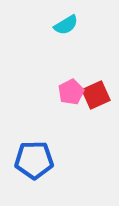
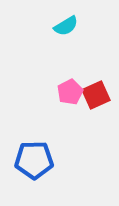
cyan semicircle: moved 1 px down
pink pentagon: moved 1 px left
